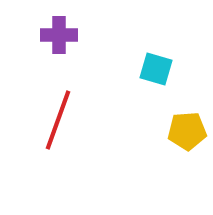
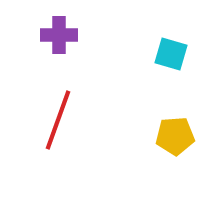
cyan square: moved 15 px right, 15 px up
yellow pentagon: moved 12 px left, 5 px down
